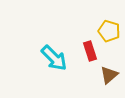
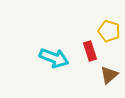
cyan arrow: rotated 24 degrees counterclockwise
